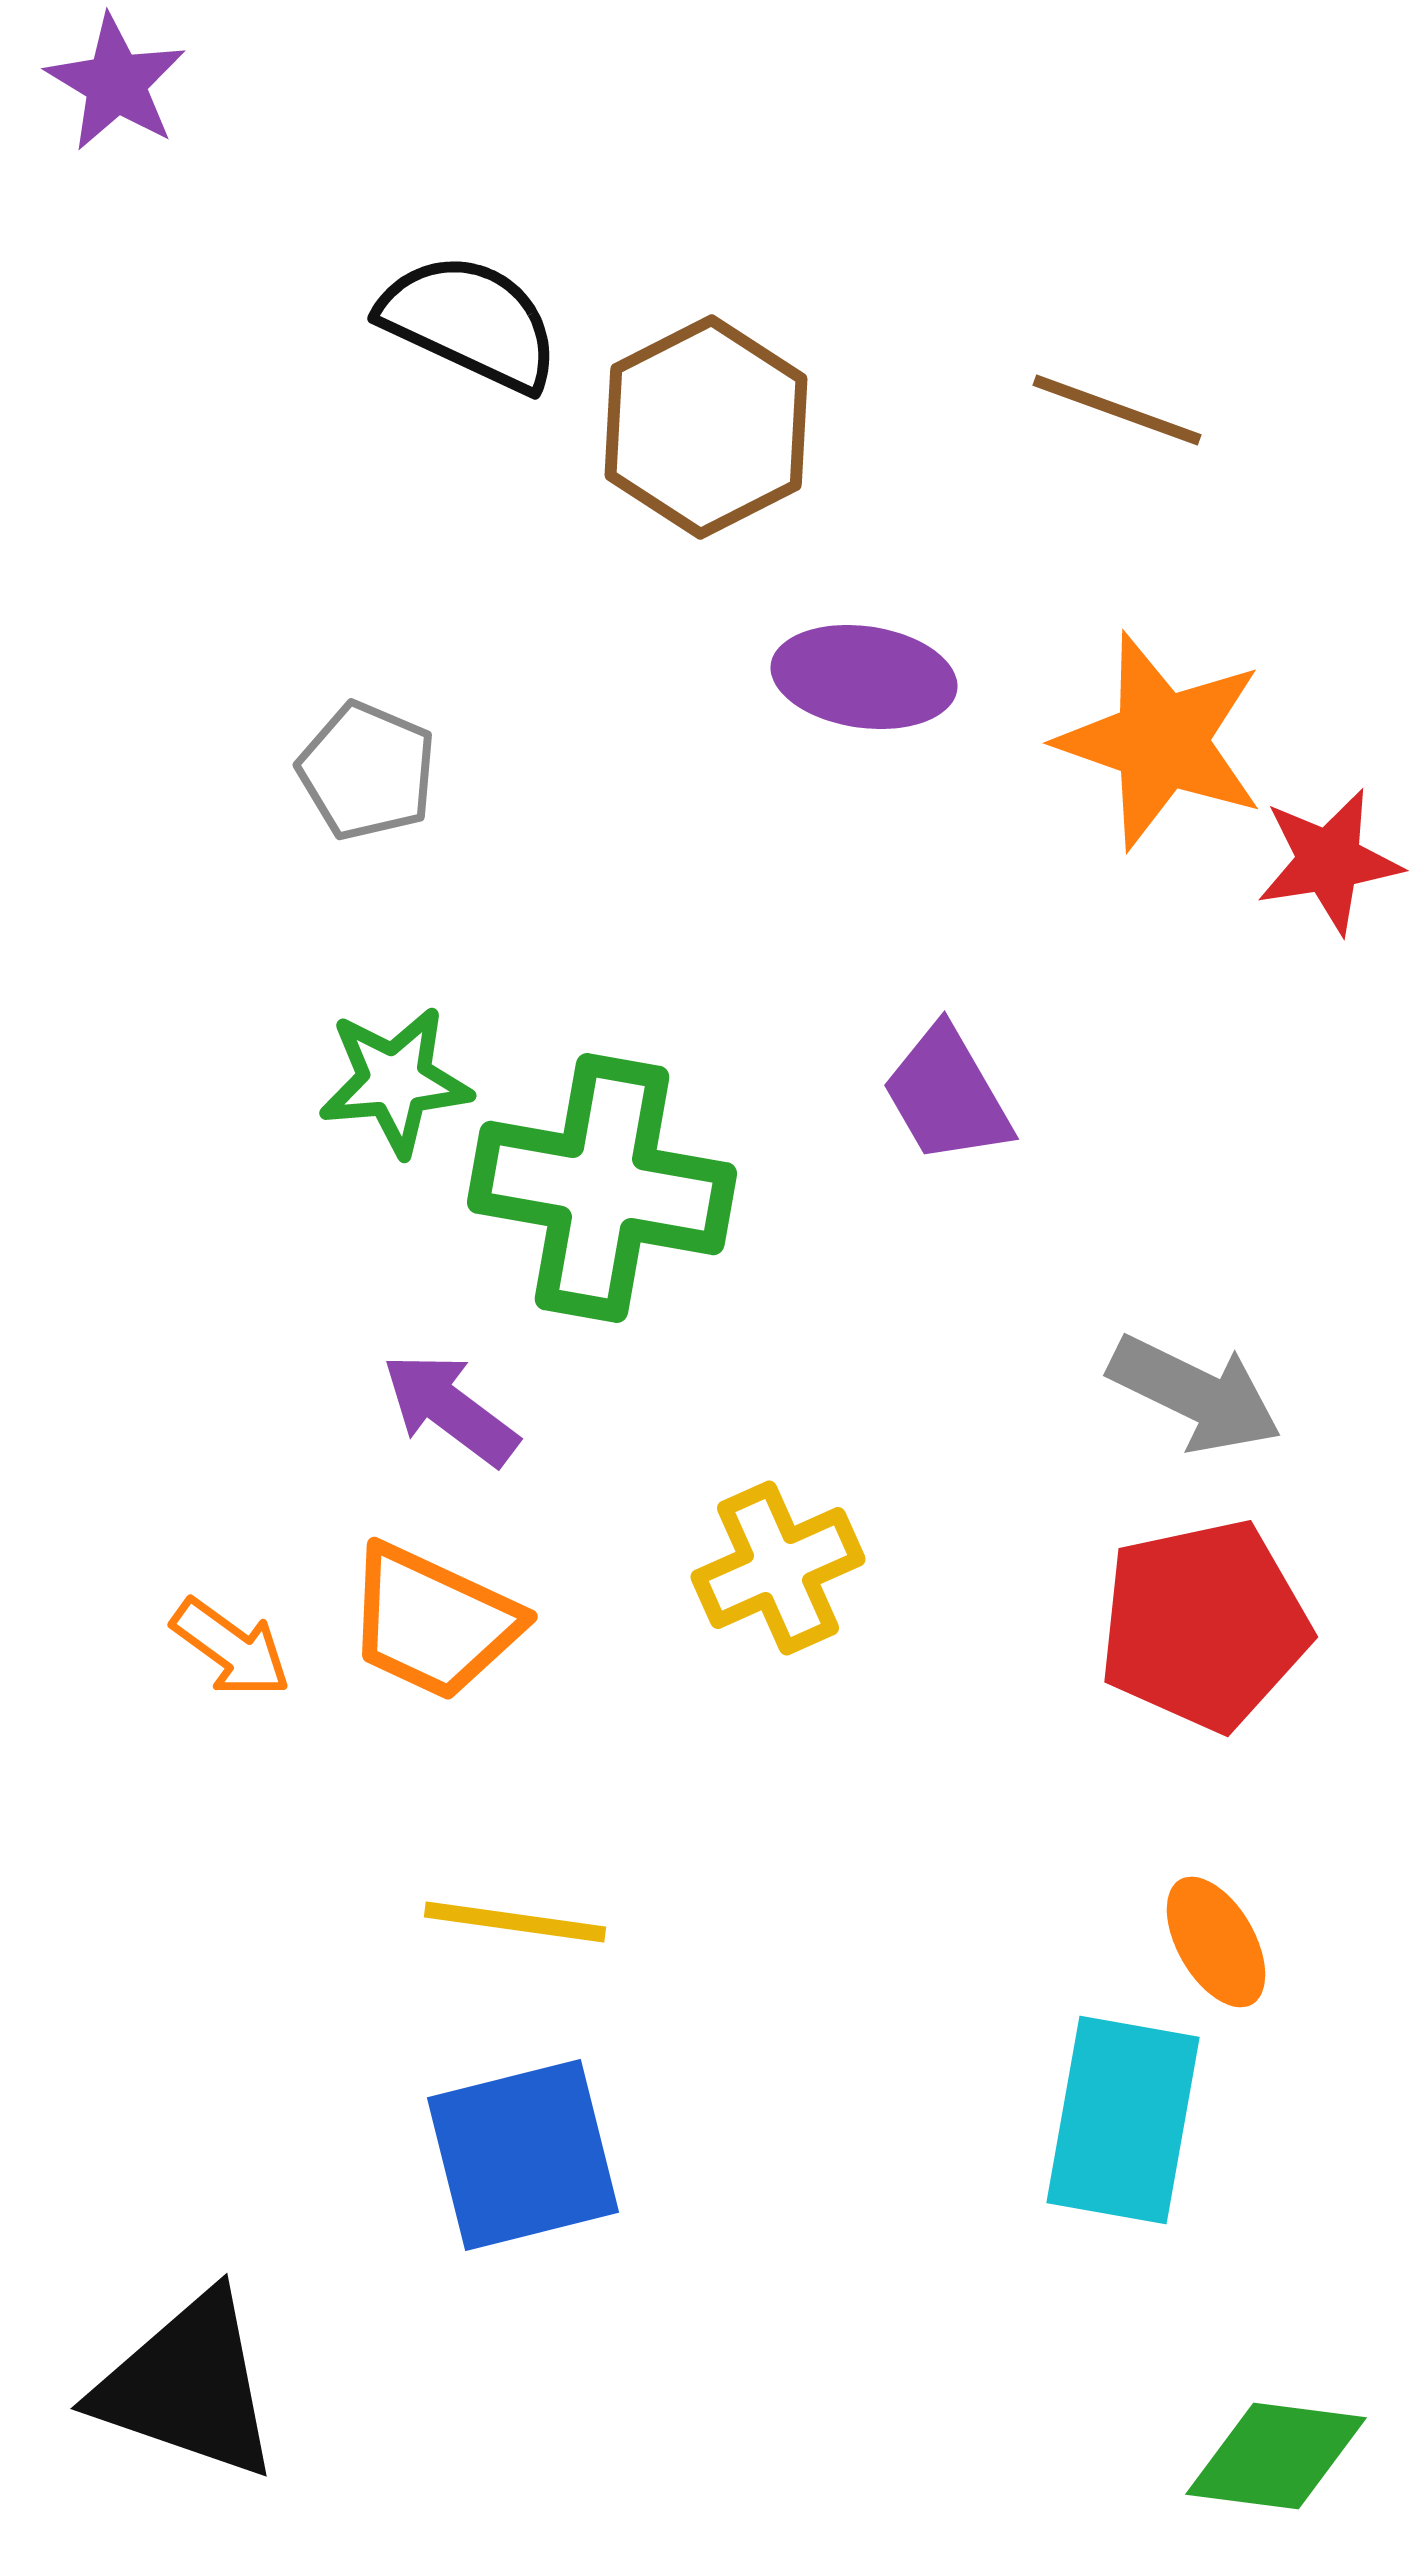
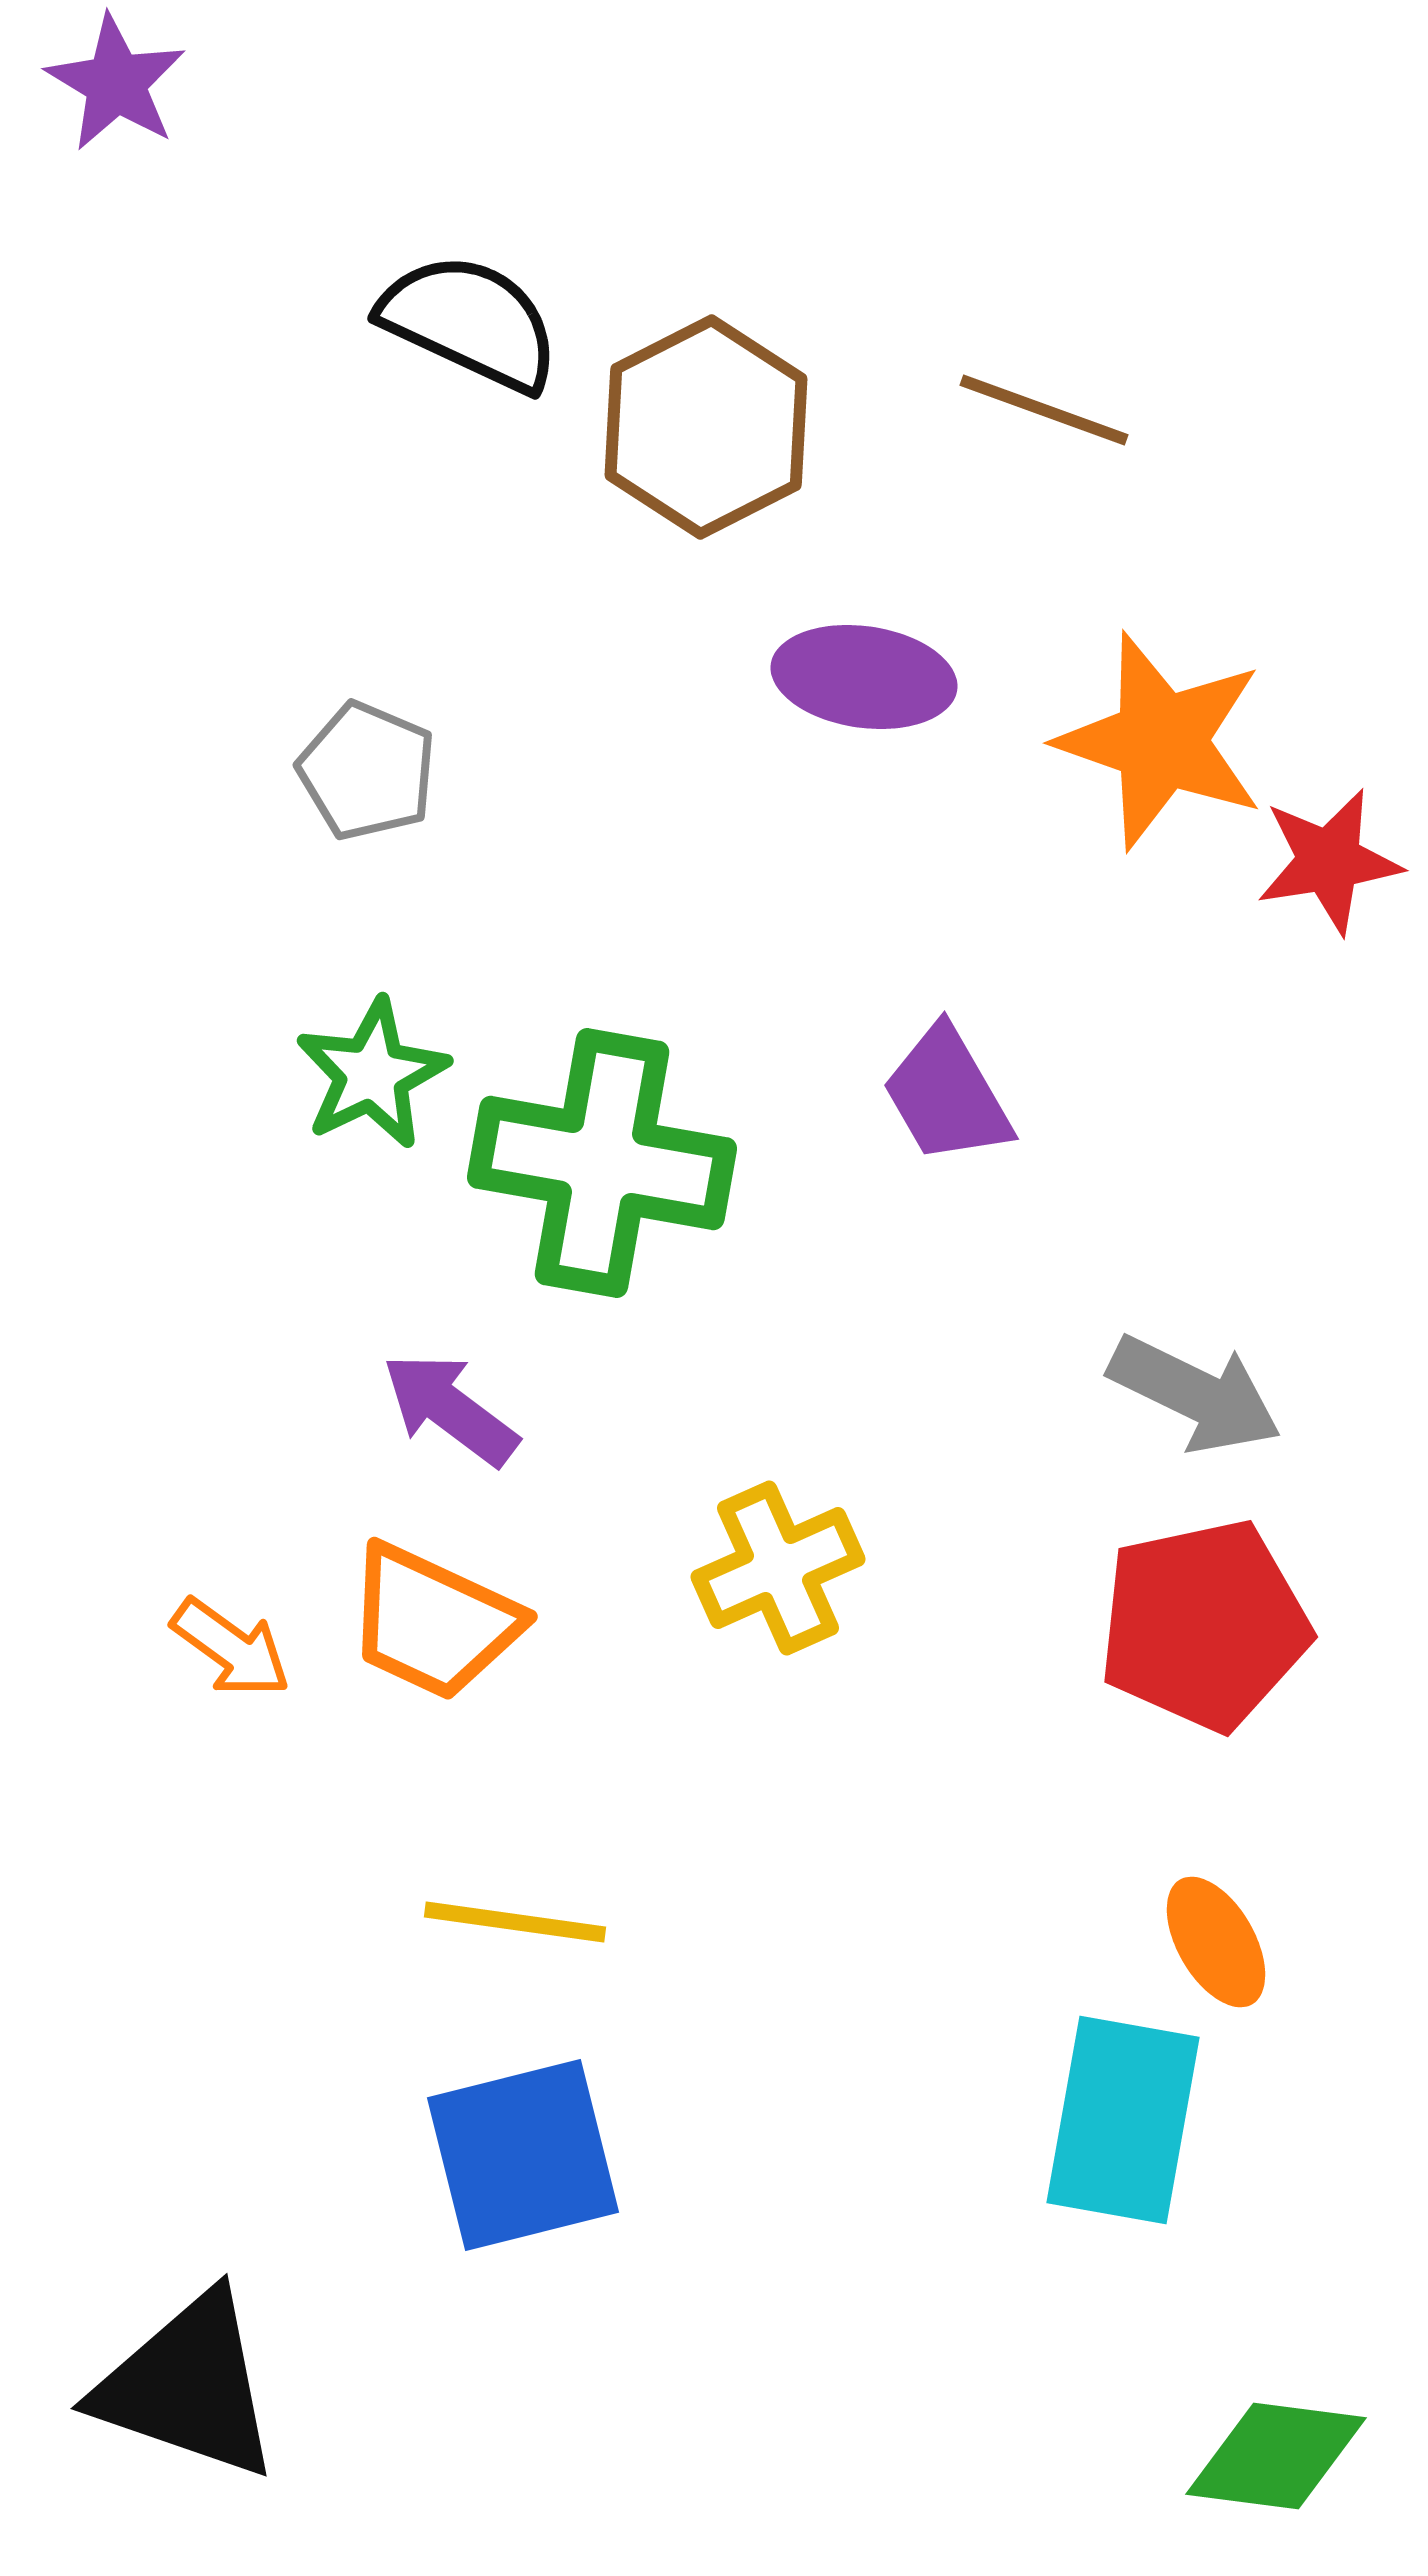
brown line: moved 73 px left
green star: moved 23 px left, 7 px up; rotated 21 degrees counterclockwise
green cross: moved 25 px up
